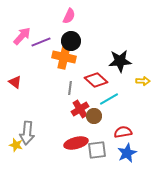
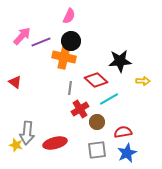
brown circle: moved 3 px right, 6 px down
red ellipse: moved 21 px left
